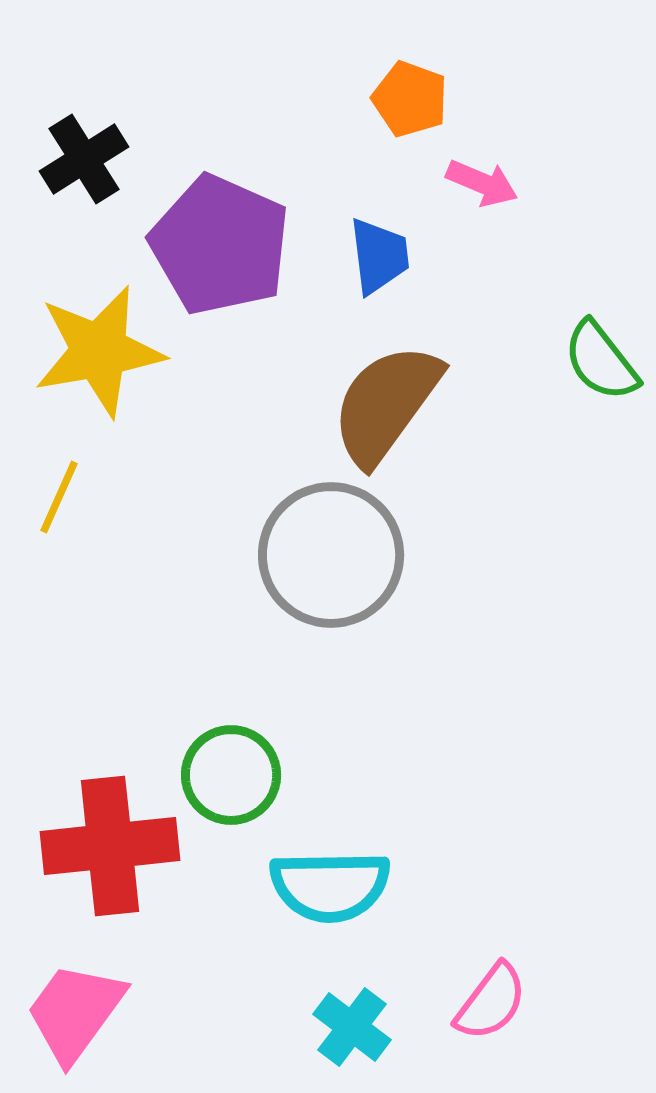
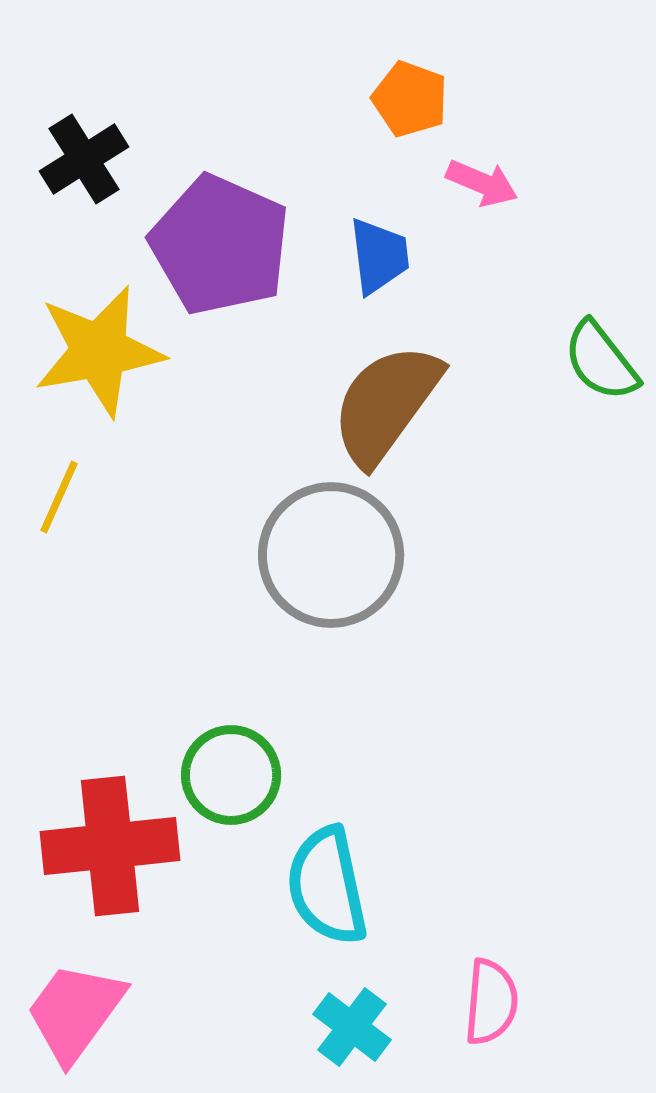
cyan semicircle: moved 3 px left; rotated 79 degrees clockwise
pink semicircle: rotated 32 degrees counterclockwise
